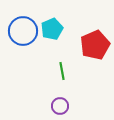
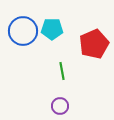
cyan pentagon: rotated 25 degrees clockwise
red pentagon: moved 1 px left, 1 px up
